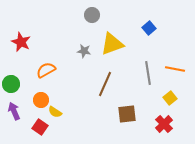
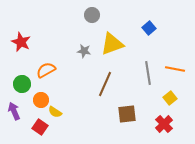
green circle: moved 11 px right
